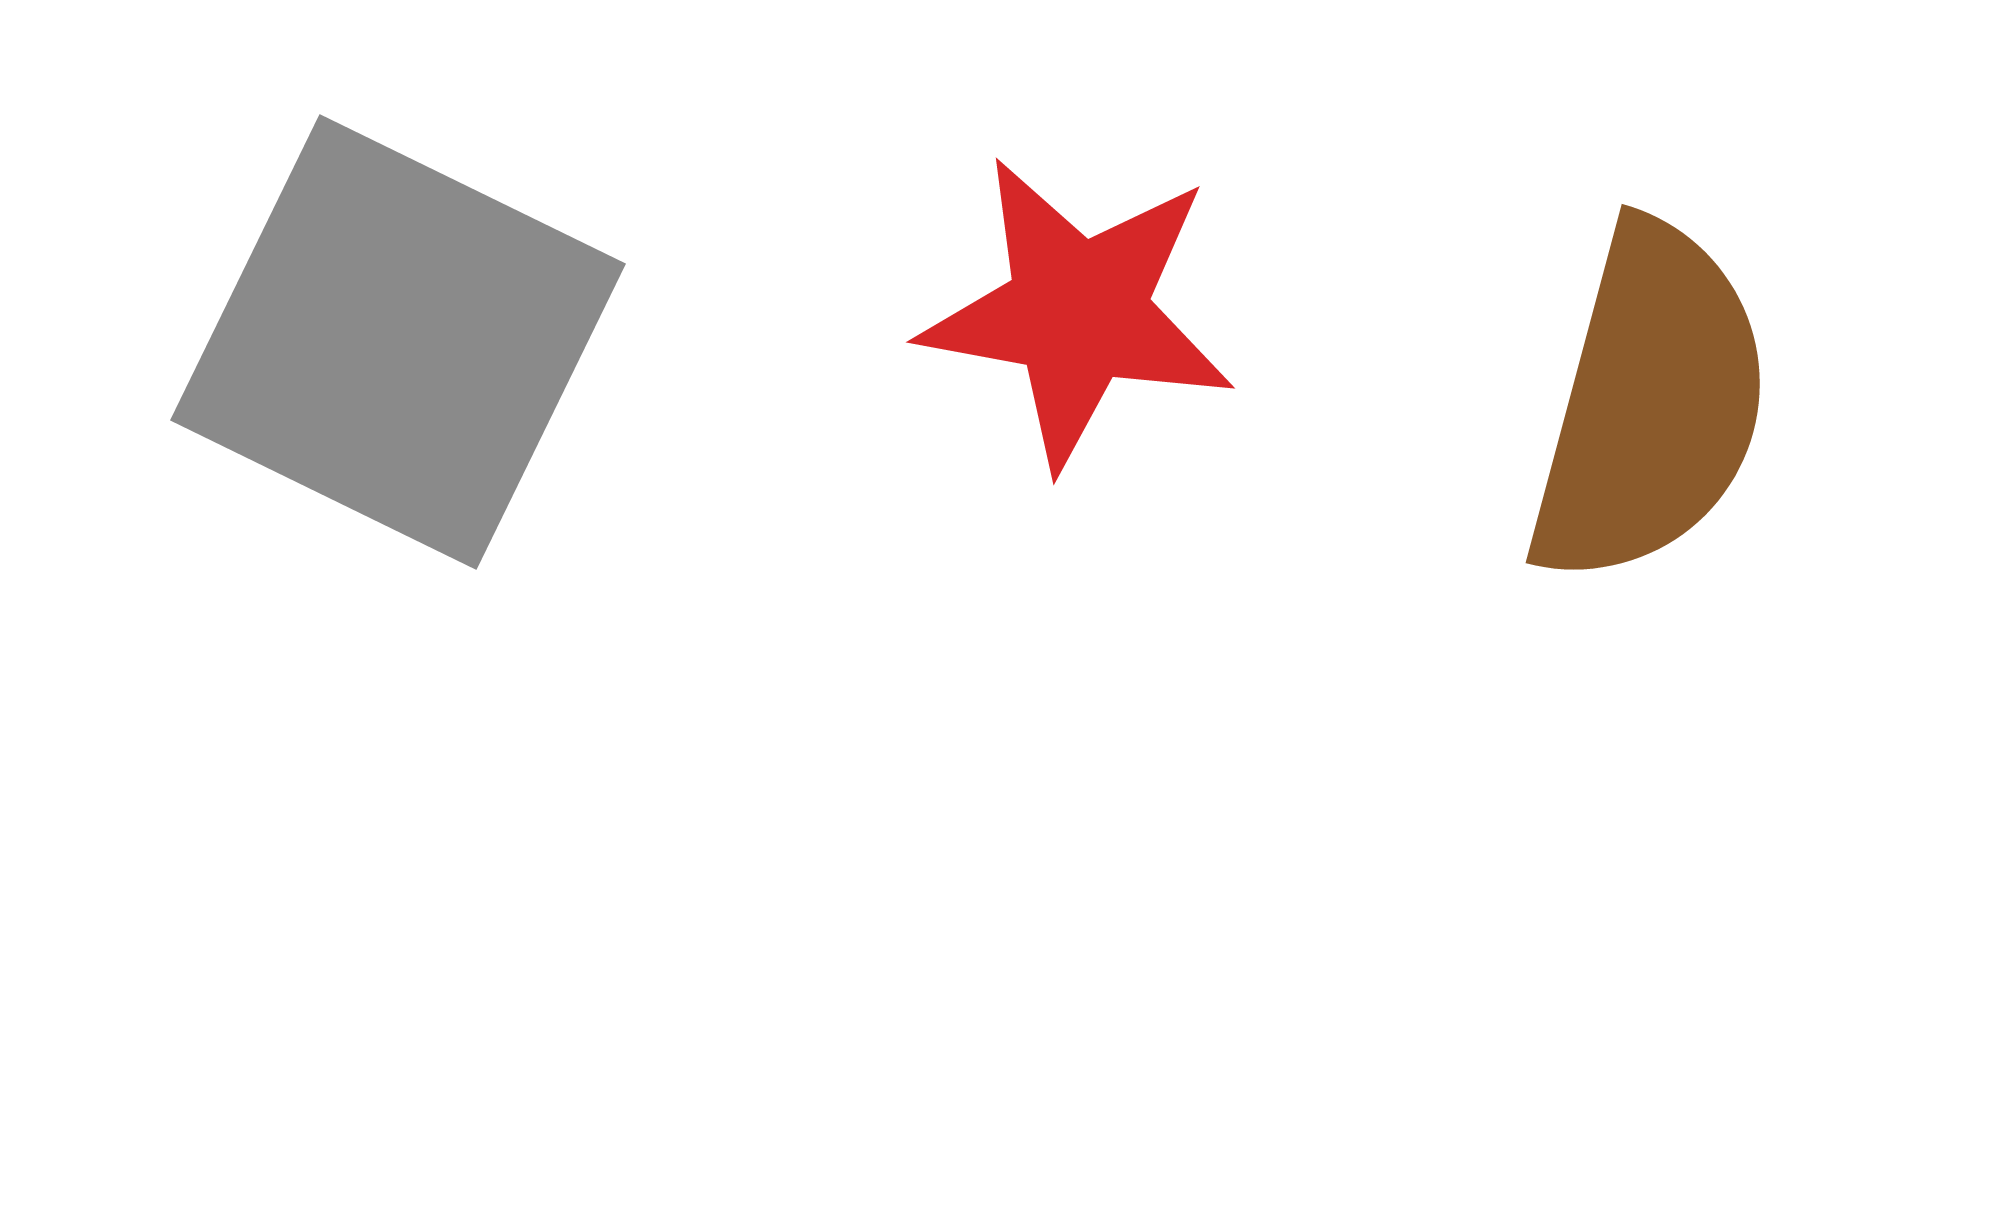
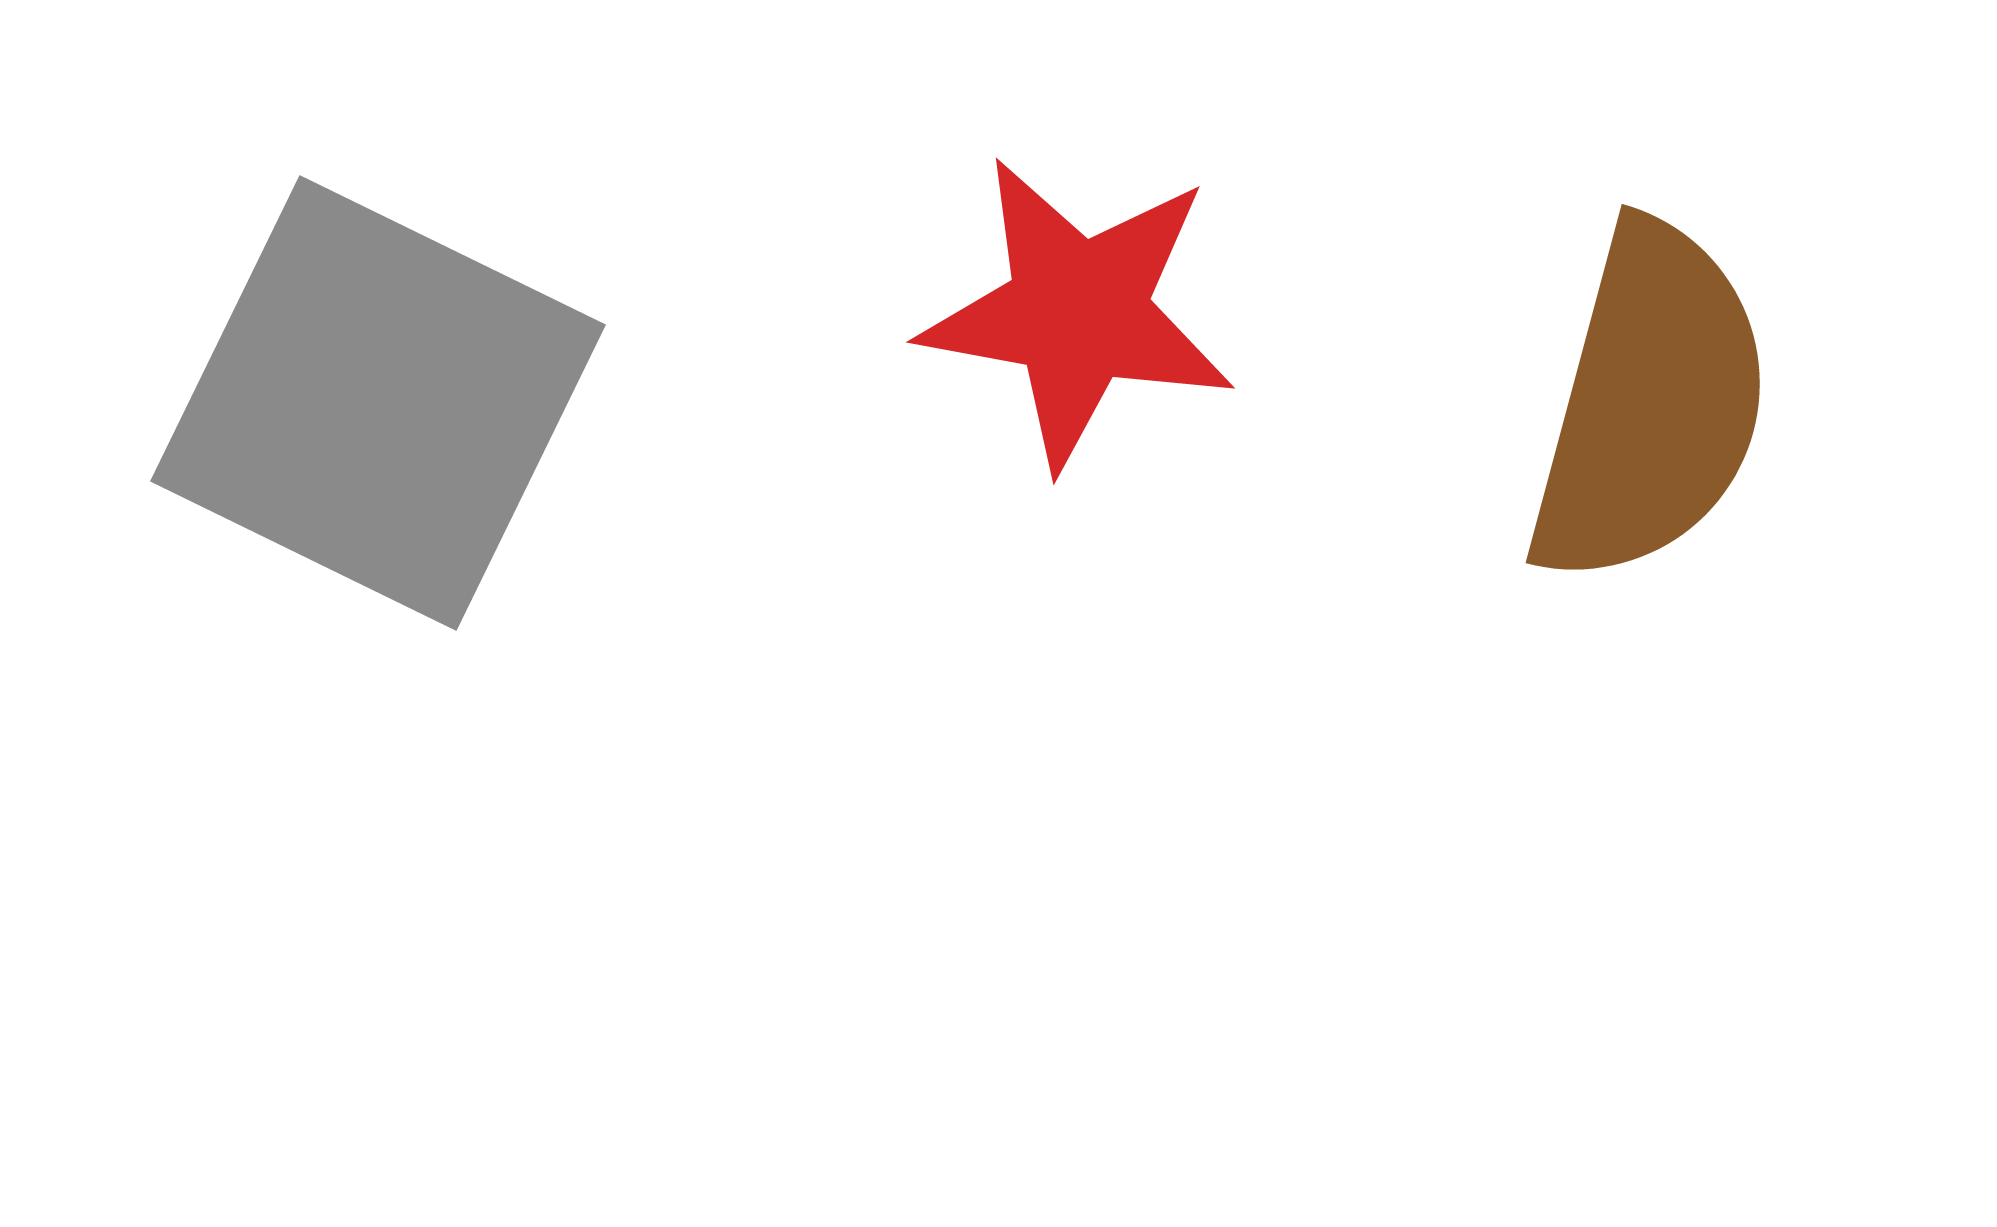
gray square: moved 20 px left, 61 px down
